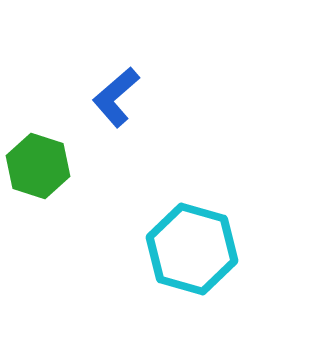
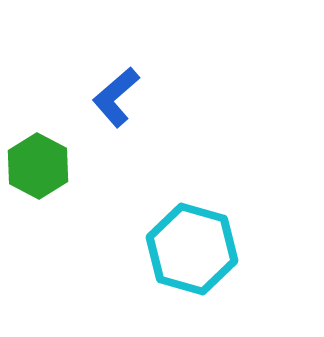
green hexagon: rotated 10 degrees clockwise
